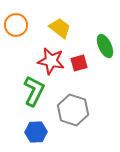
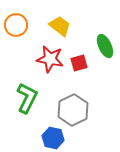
yellow trapezoid: moved 2 px up
red star: moved 1 px left, 2 px up
green L-shape: moved 7 px left, 7 px down
gray hexagon: rotated 16 degrees clockwise
blue hexagon: moved 17 px right, 6 px down; rotated 15 degrees clockwise
